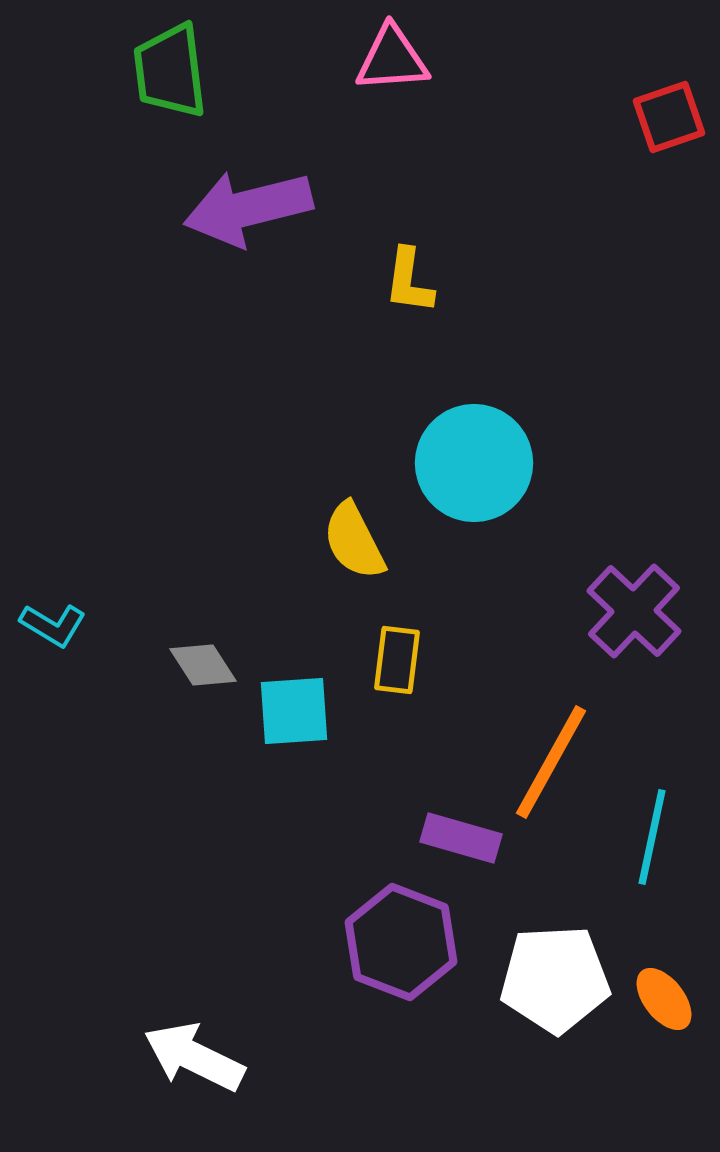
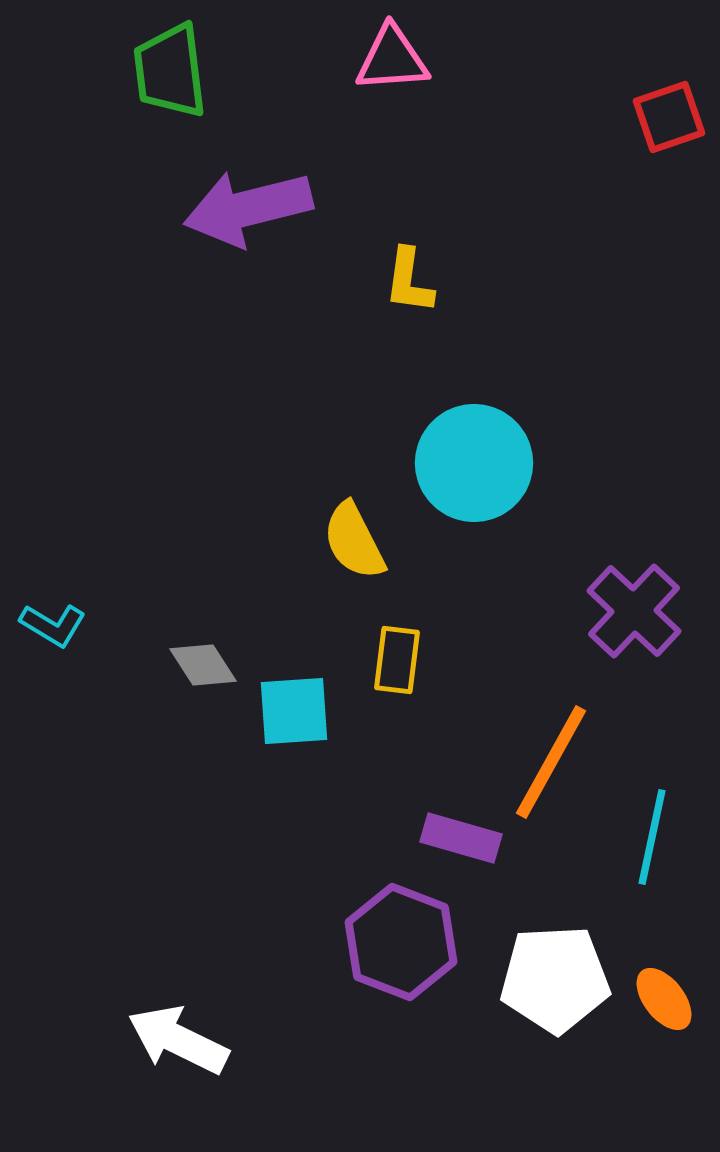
white arrow: moved 16 px left, 17 px up
